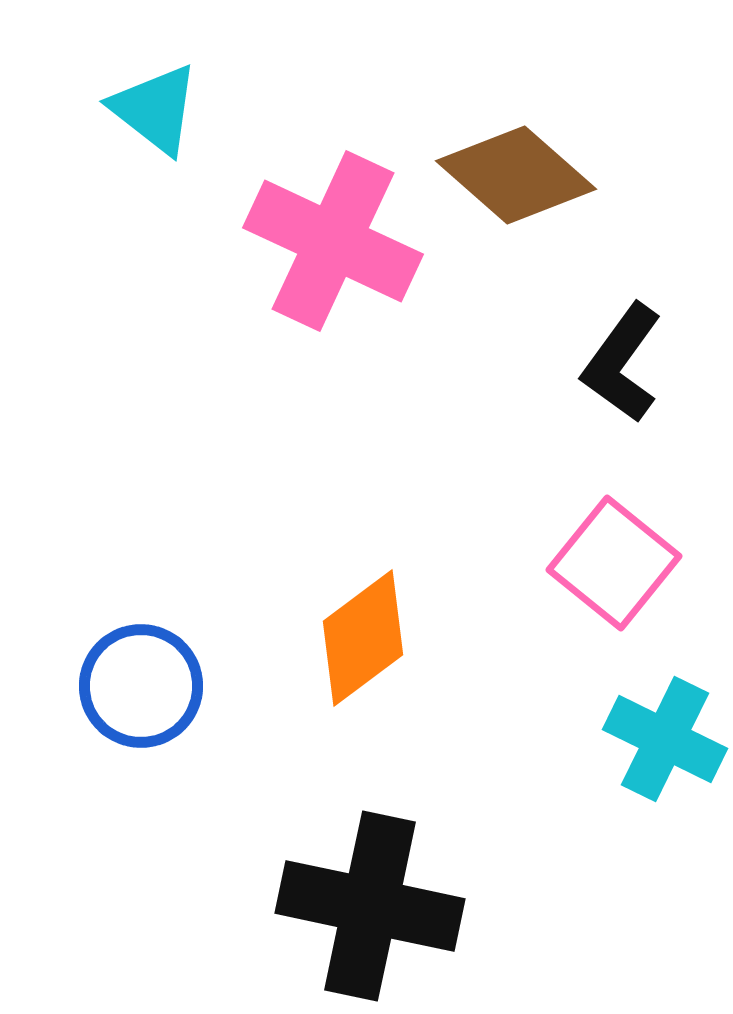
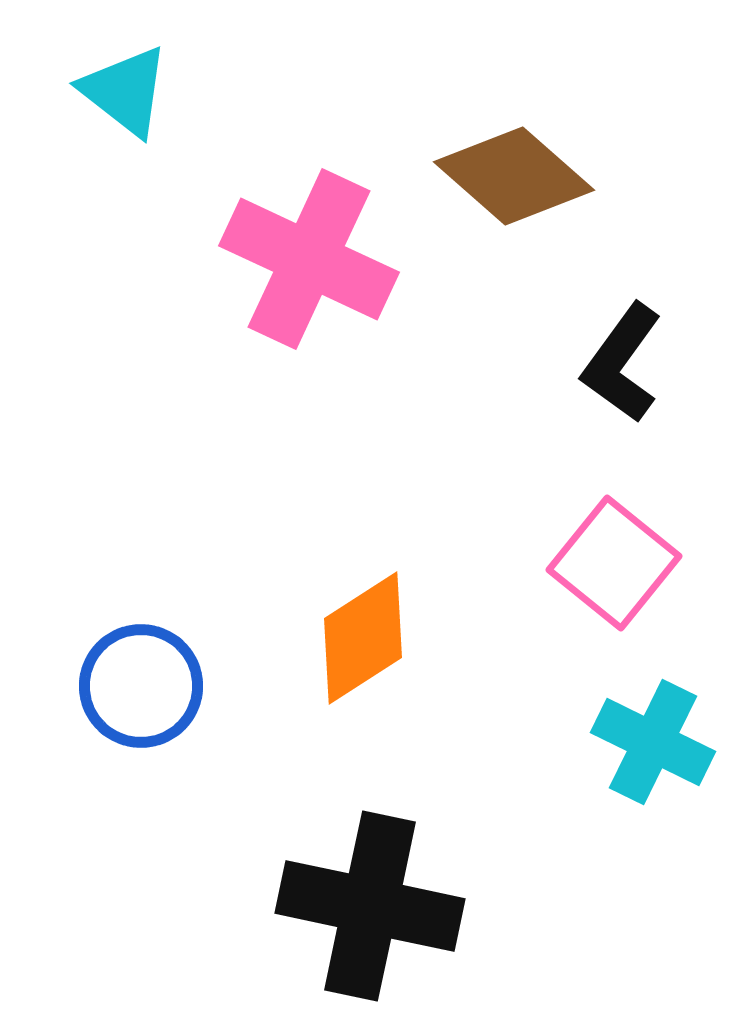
cyan triangle: moved 30 px left, 18 px up
brown diamond: moved 2 px left, 1 px down
pink cross: moved 24 px left, 18 px down
orange diamond: rotated 4 degrees clockwise
cyan cross: moved 12 px left, 3 px down
